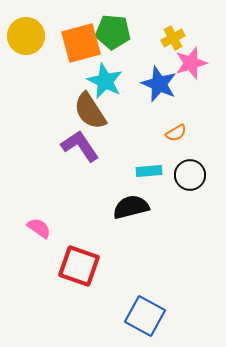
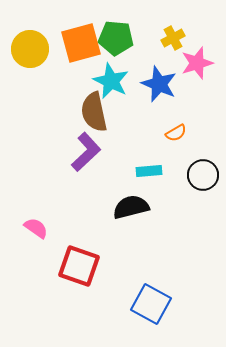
green pentagon: moved 3 px right, 6 px down
yellow circle: moved 4 px right, 13 px down
pink star: moved 6 px right
cyan star: moved 6 px right
brown semicircle: moved 4 px right, 1 px down; rotated 21 degrees clockwise
purple L-shape: moved 6 px right, 6 px down; rotated 81 degrees clockwise
black circle: moved 13 px right
pink semicircle: moved 3 px left
blue square: moved 6 px right, 12 px up
